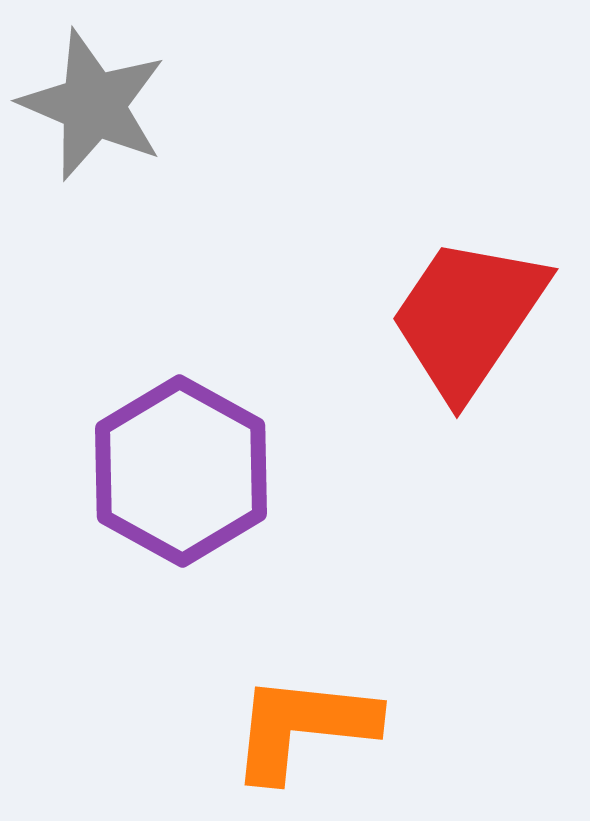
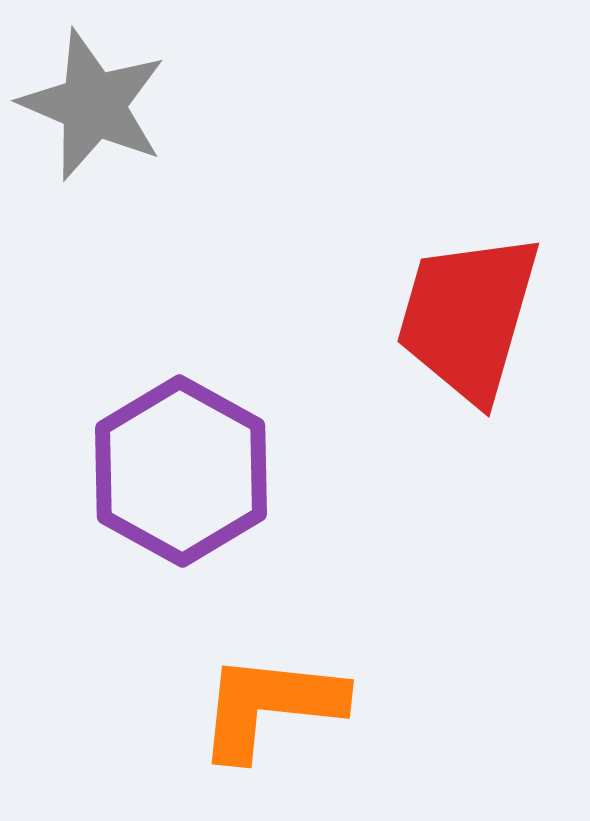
red trapezoid: rotated 18 degrees counterclockwise
orange L-shape: moved 33 px left, 21 px up
